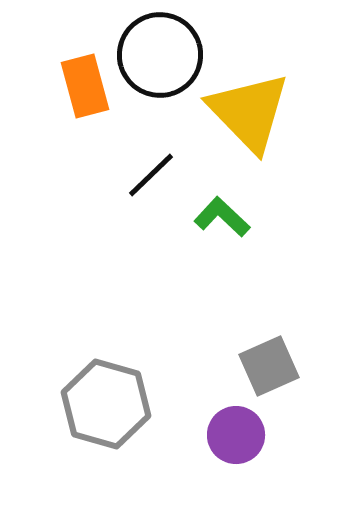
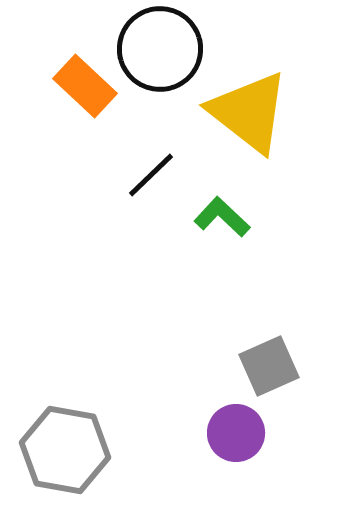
black circle: moved 6 px up
orange rectangle: rotated 32 degrees counterclockwise
yellow triangle: rotated 8 degrees counterclockwise
gray hexagon: moved 41 px left, 46 px down; rotated 6 degrees counterclockwise
purple circle: moved 2 px up
